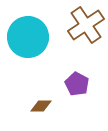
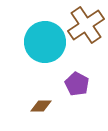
cyan circle: moved 17 px right, 5 px down
